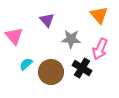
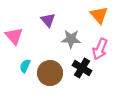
purple triangle: moved 1 px right
cyan semicircle: moved 1 px left, 2 px down; rotated 24 degrees counterclockwise
brown circle: moved 1 px left, 1 px down
